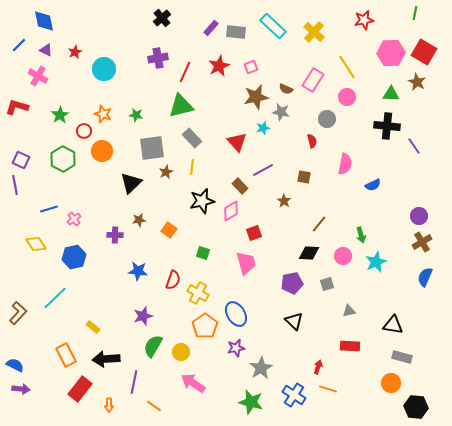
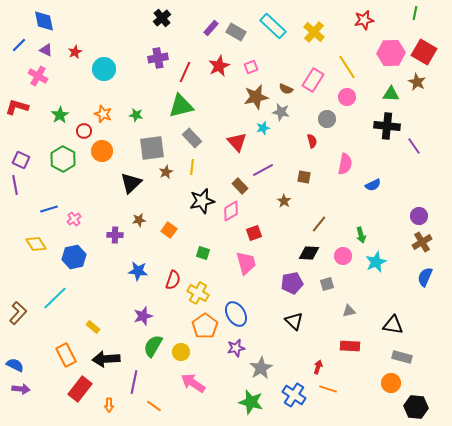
gray rectangle at (236, 32): rotated 24 degrees clockwise
